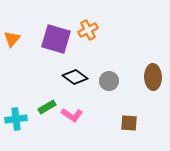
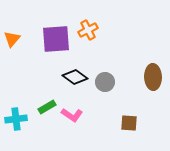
purple square: rotated 20 degrees counterclockwise
gray circle: moved 4 px left, 1 px down
